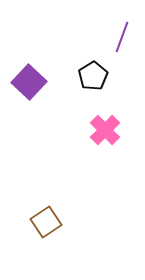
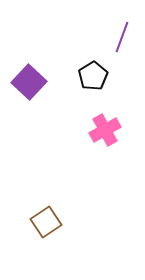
pink cross: rotated 16 degrees clockwise
